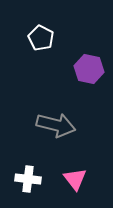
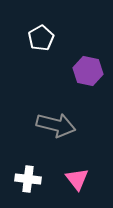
white pentagon: rotated 15 degrees clockwise
purple hexagon: moved 1 px left, 2 px down
pink triangle: moved 2 px right
